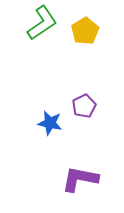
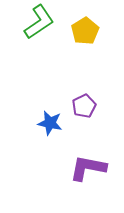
green L-shape: moved 3 px left, 1 px up
purple L-shape: moved 8 px right, 11 px up
